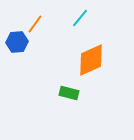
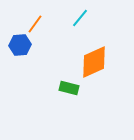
blue hexagon: moved 3 px right, 3 px down
orange diamond: moved 3 px right, 2 px down
green rectangle: moved 5 px up
